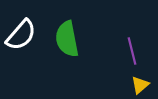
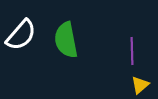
green semicircle: moved 1 px left, 1 px down
purple line: rotated 12 degrees clockwise
